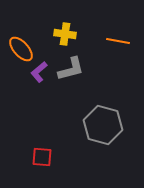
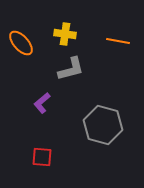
orange ellipse: moved 6 px up
purple L-shape: moved 3 px right, 31 px down
